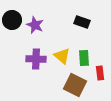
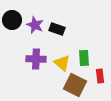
black rectangle: moved 25 px left, 7 px down
yellow triangle: moved 7 px down
red rectangle: moved 3 px down
